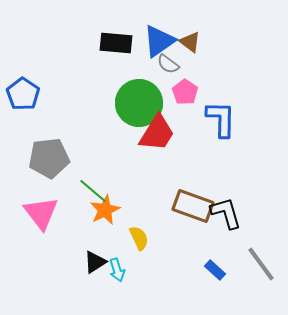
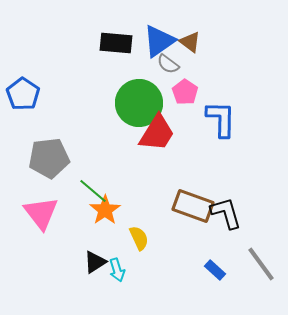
orange star: rotated 8 degrees counterclockwise
